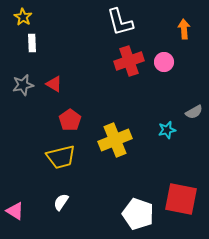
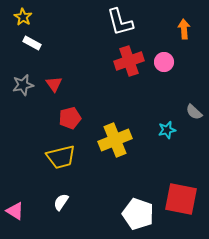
white rectangle: rotated 60 degrees counterclockwise
red triangle: rotated 24 degrees clockwise
gray semicircle: rotated 72 degrees clockwise
red pentagon: moved 2 px up; rotated 20 degrees clockwise
